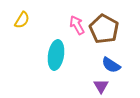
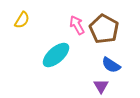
cyan ellipse: rotated 40 degrees clockwise
